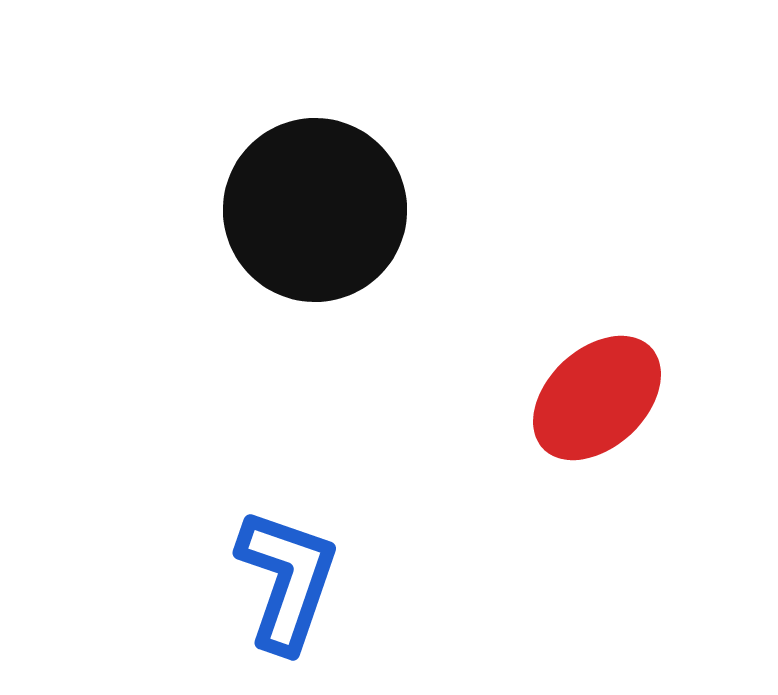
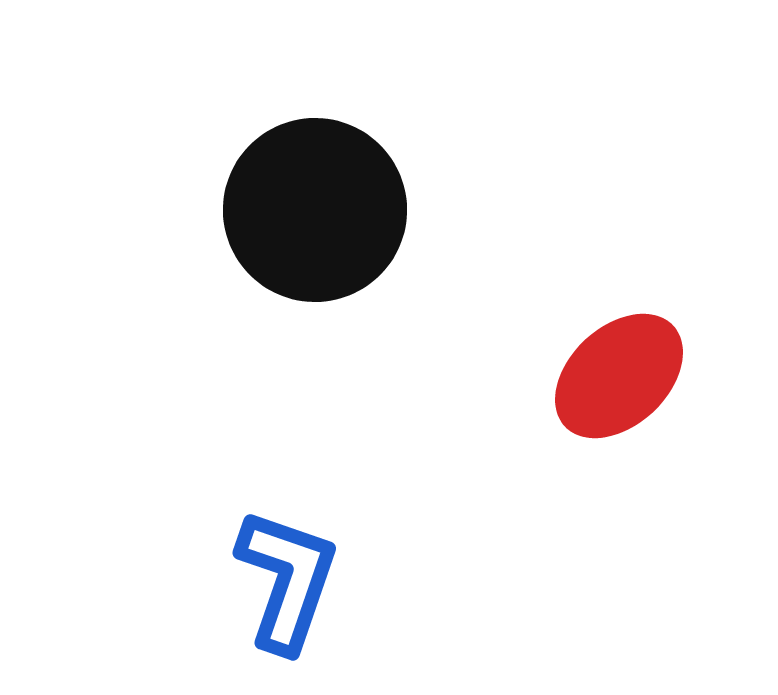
red ellipse: moved 22 px right, 22 px up
